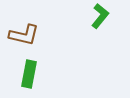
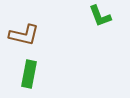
green L-shape: rotated 120 degrees clockwise
